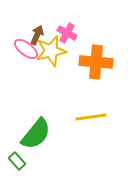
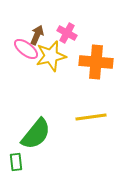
yellow star: moved 5 px down
green rectangle: moved 1 px left, 1 px down; rotated 36 degrees clockwise
